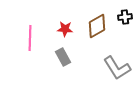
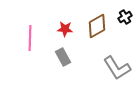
black cross: rotated 24 degrees counterclockwise
